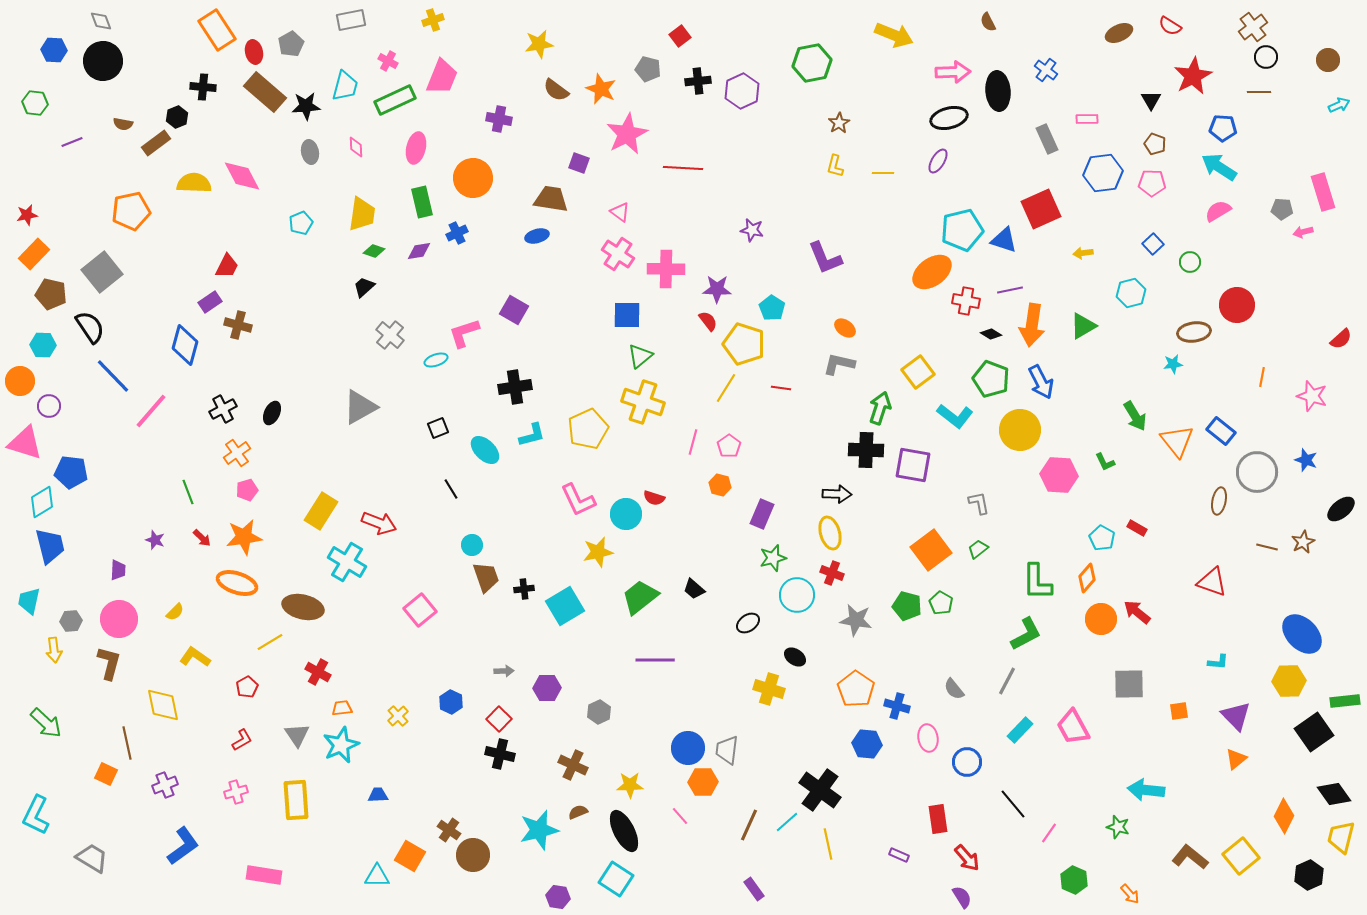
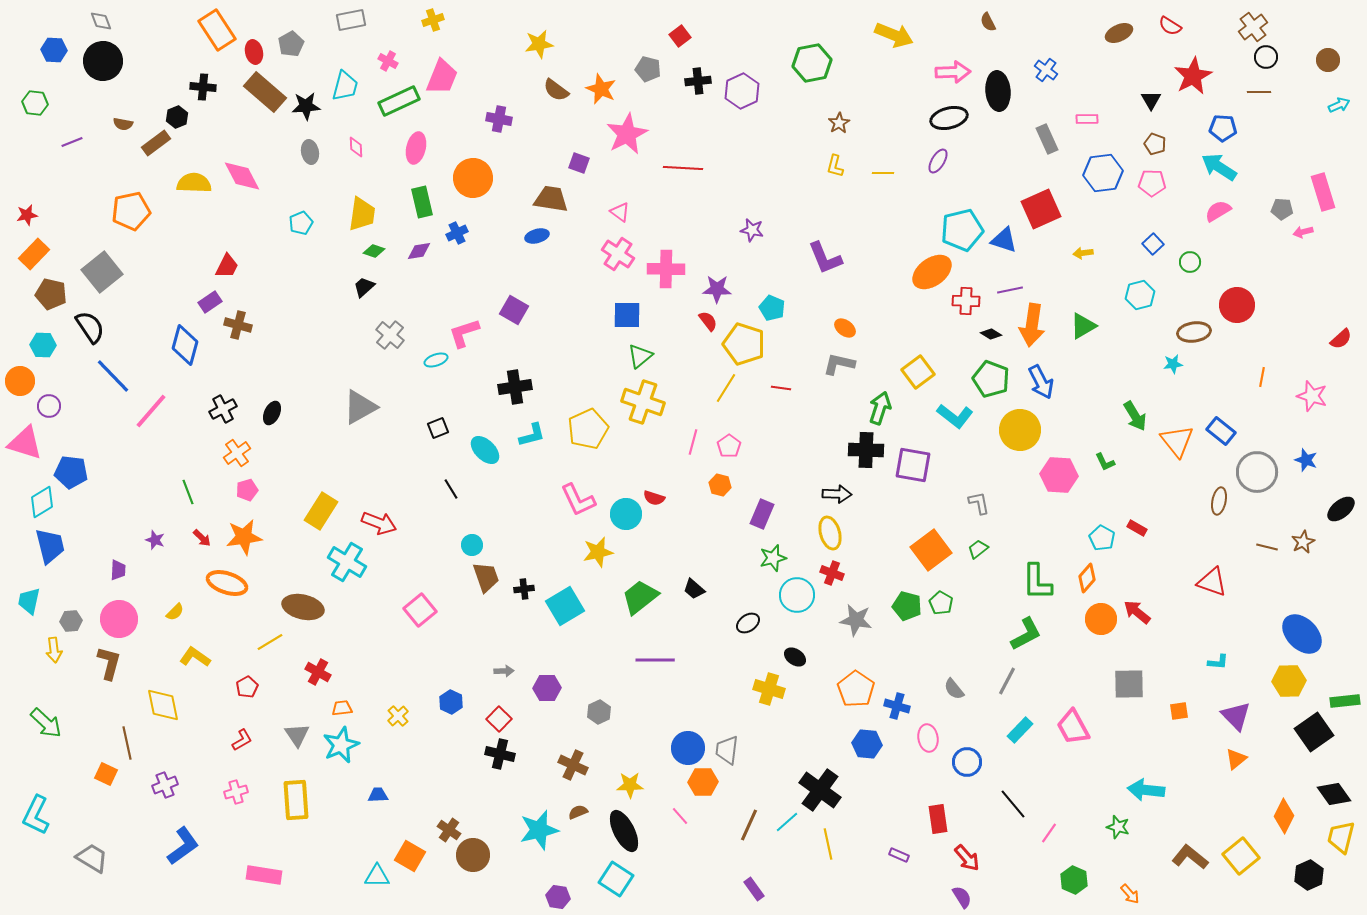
green rectangle at (395, 100): moved 4 px right, 1 px down
cyan hexagon at (1131, 293): moved 9 px right, 2 px down
red cross at (966, 301): rotated 8 degrees counterclockwise
cyan pentagon at (772, 308): rotated 10 degrees counterclockwise
orange ellipse at (237, 583): moved 10 px left
